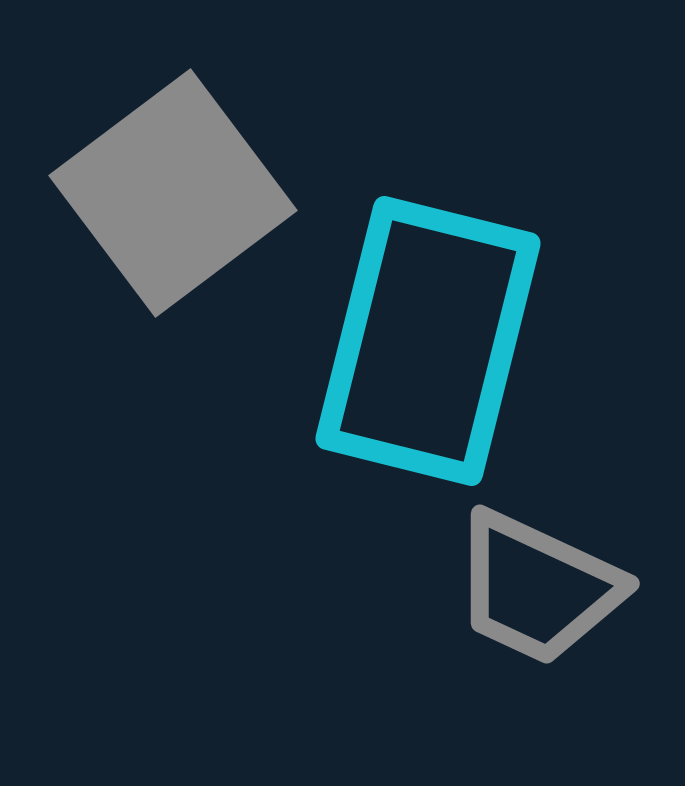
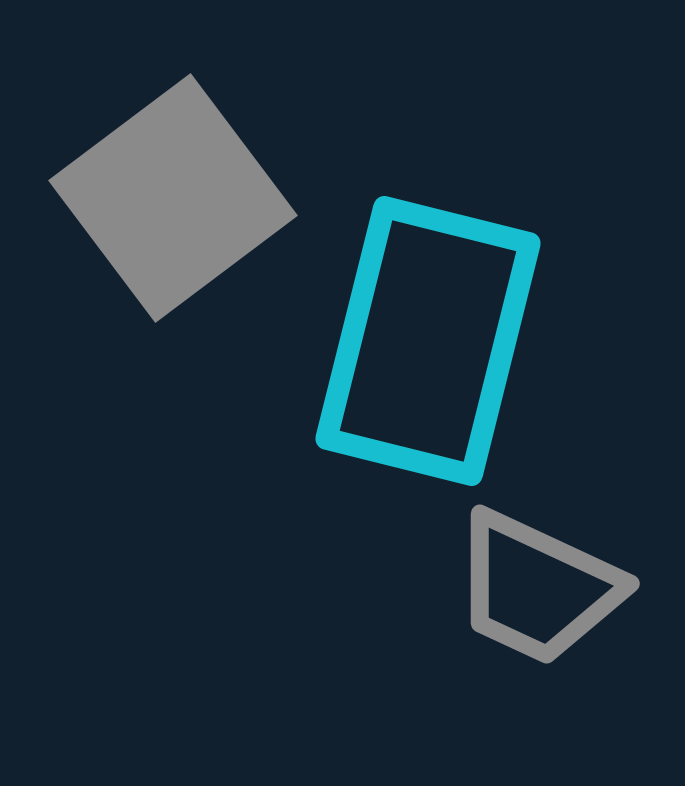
gray square: moved 5 px down
